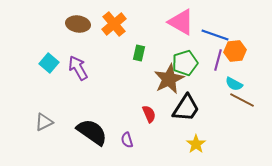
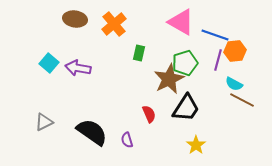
brown ellipse: moved 3 px left, 5 px up
purple arrow: rotated 50 degrees counterclockwise
yellow star: moved 1 px down
